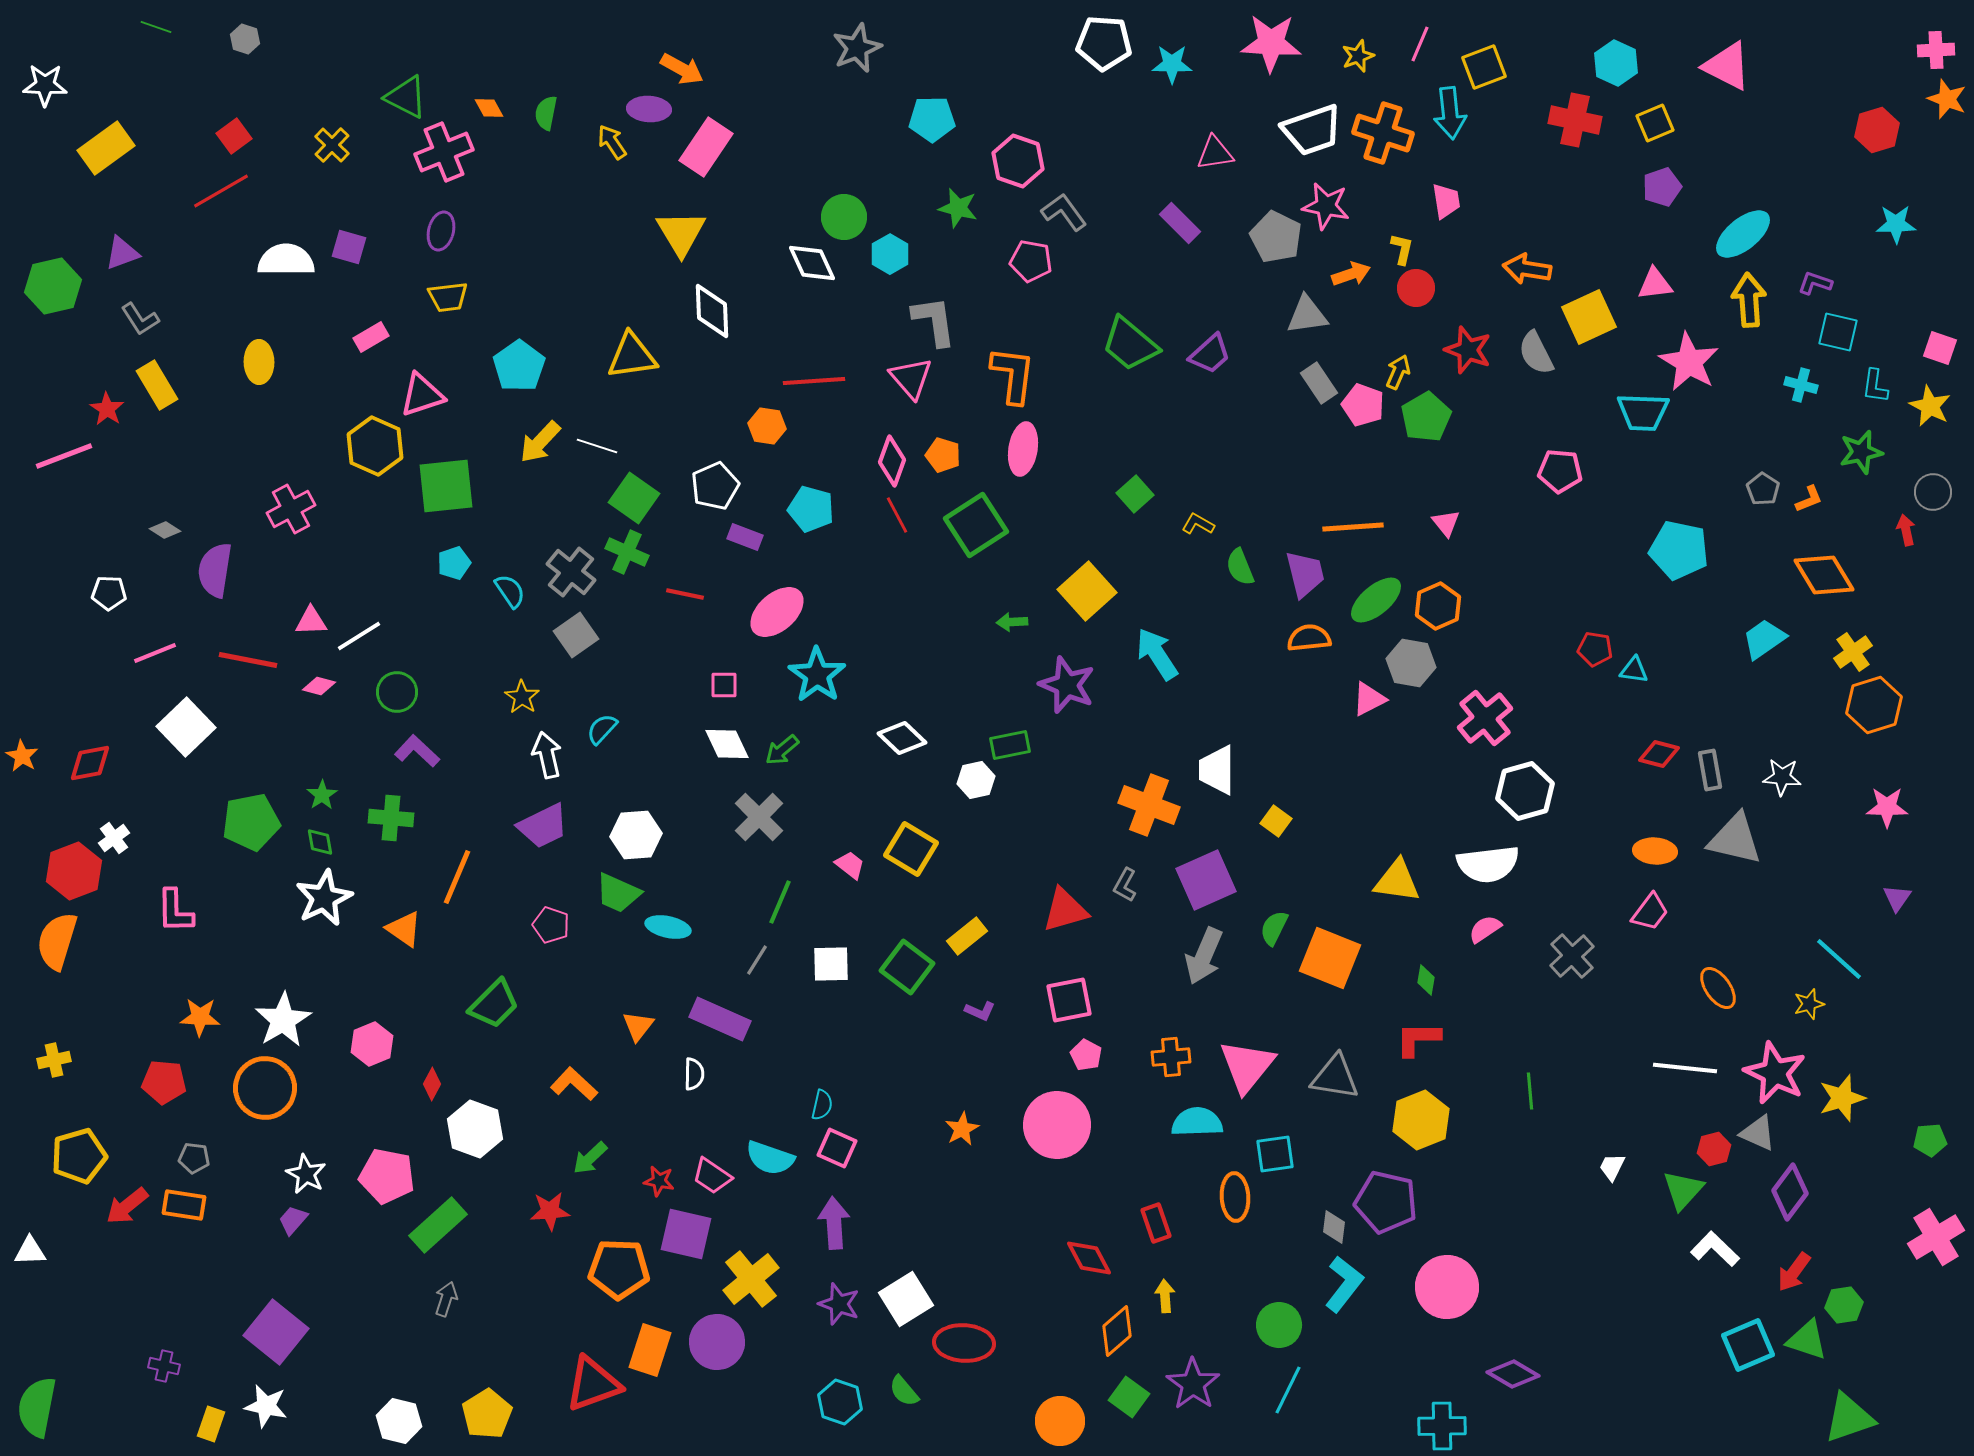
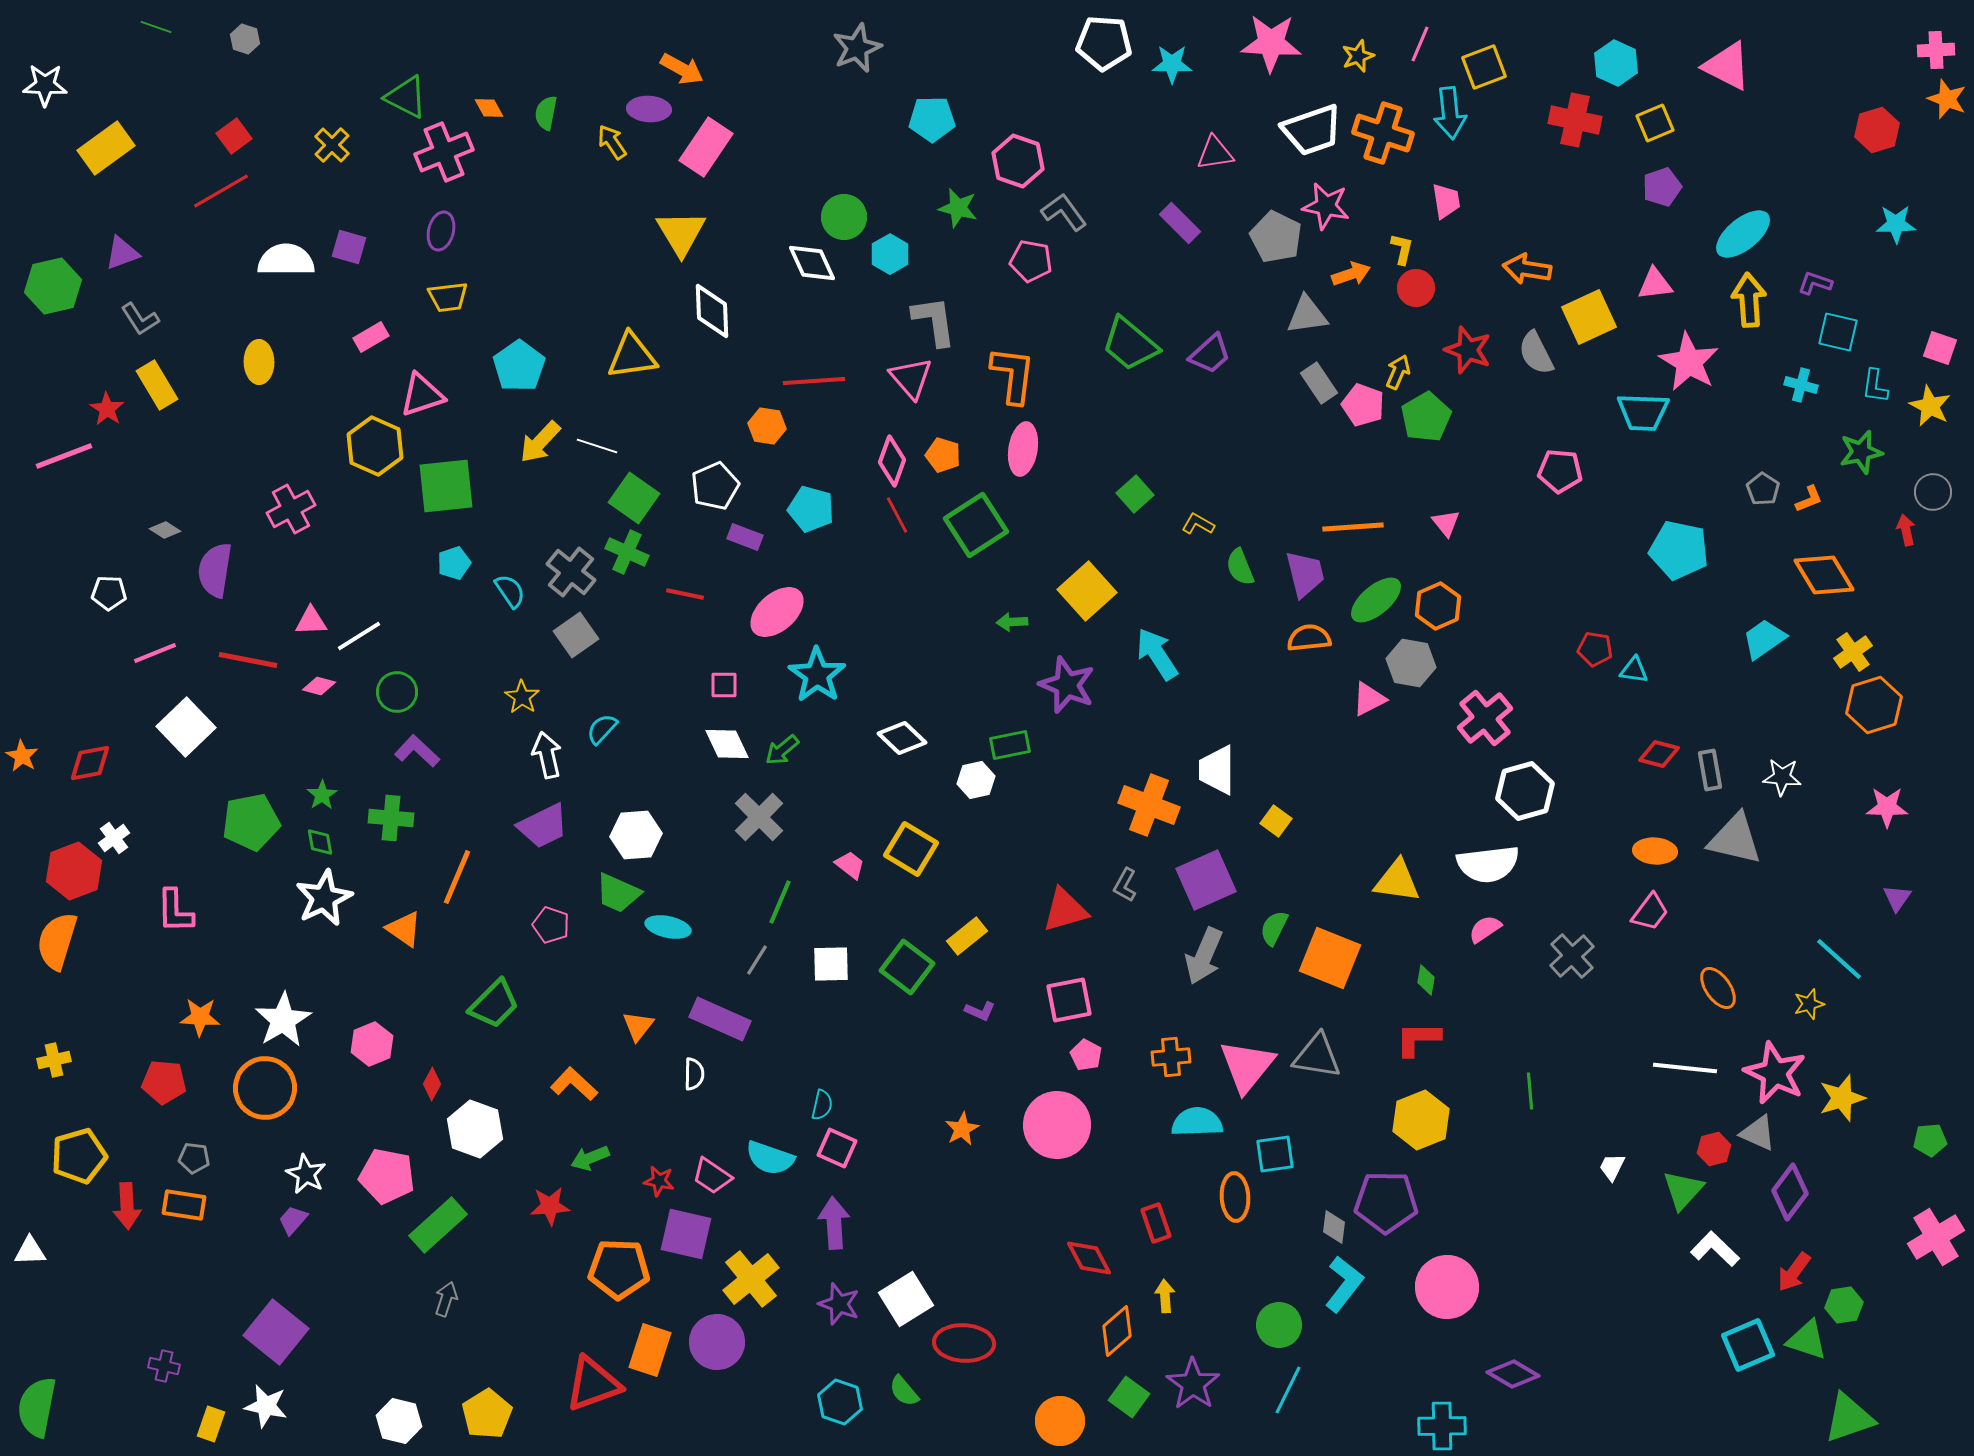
gray triangle at (1335, 1077): moved 18 px left, 21 px up
green arrow at (590, 1158): rotated 21 degrees clockwise
purple pentagon at (1386, 1202): rotated 12 degrees counterclockwise
red arrow at (127, 1206): rotated 54 degrees counterclockwise
red star at (550, 1211): moved 5 px up
